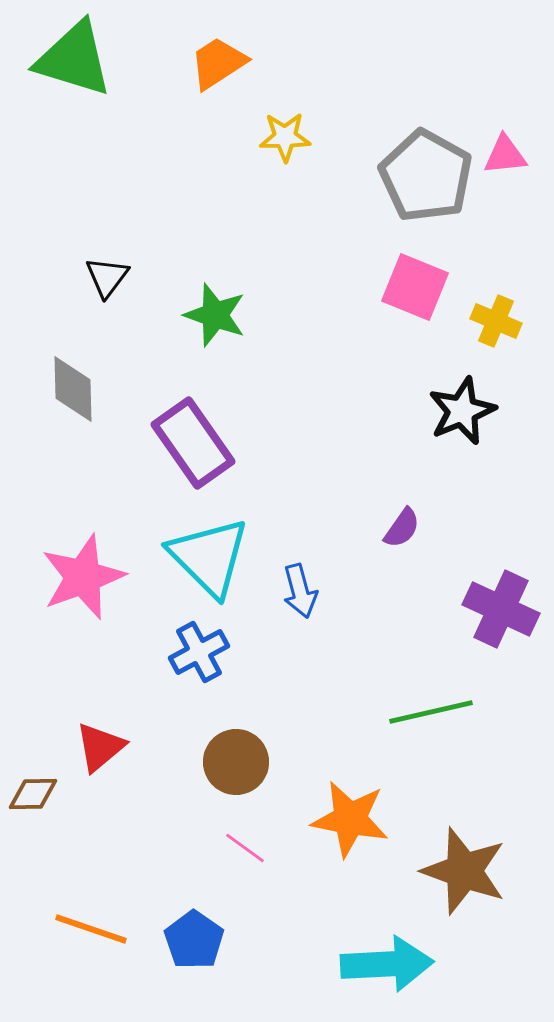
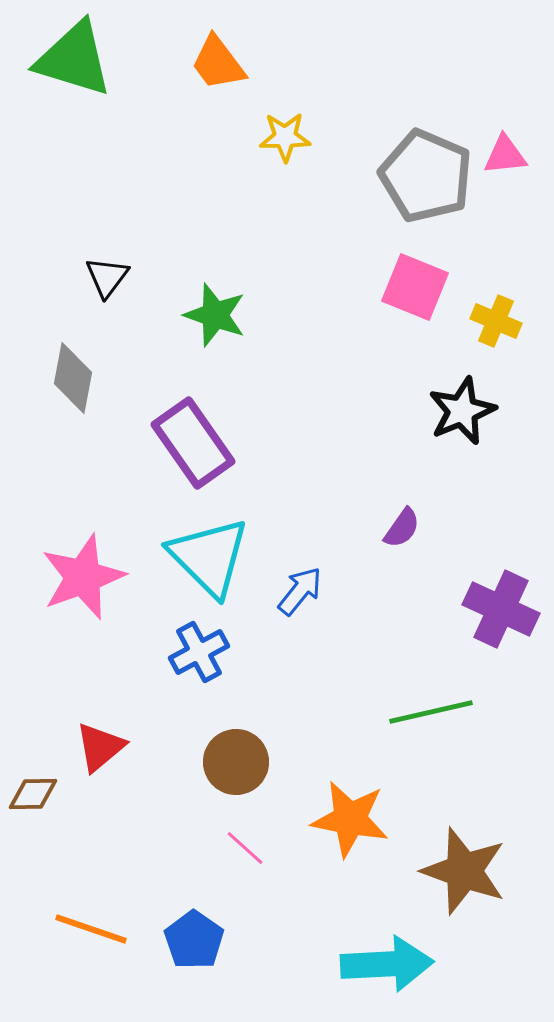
orange trapezoid: rotated 94 degrees counterclockwise
gray pentagon: rotated 6 degrees counterclockwise
gray diamond: moved 11 px up; rotated 12 degrees clockwise
blue arrow: rotated 126 degrees counterclockwise
pink line: rotated 6 degrees clockwise
